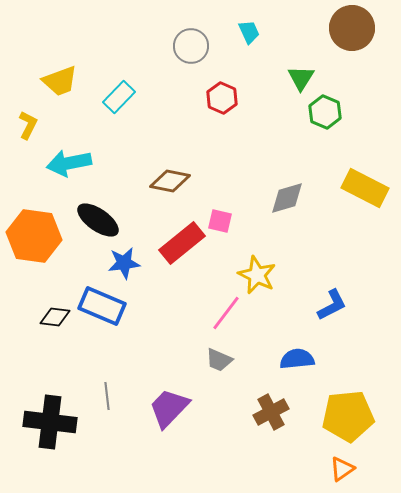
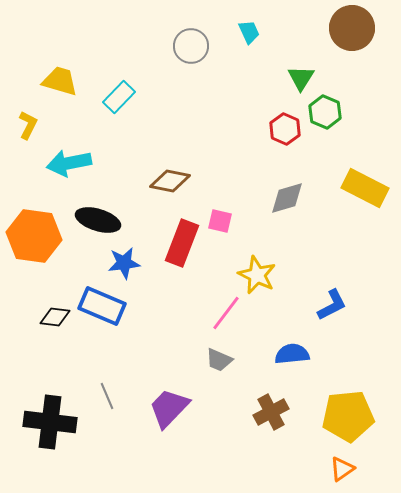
yellow trapezoid: rotated 144 degrees counterclockwise
red hexagon: moved 63 px right, 31 px down
black ellipse: rotated 18 degrees counterclockwise
red rectangle: rotated 30 degrees counterclockwise
blue semicircle: moved 5 px left, 5 px up
gray line: rotated 16 degrees counterclockwise
